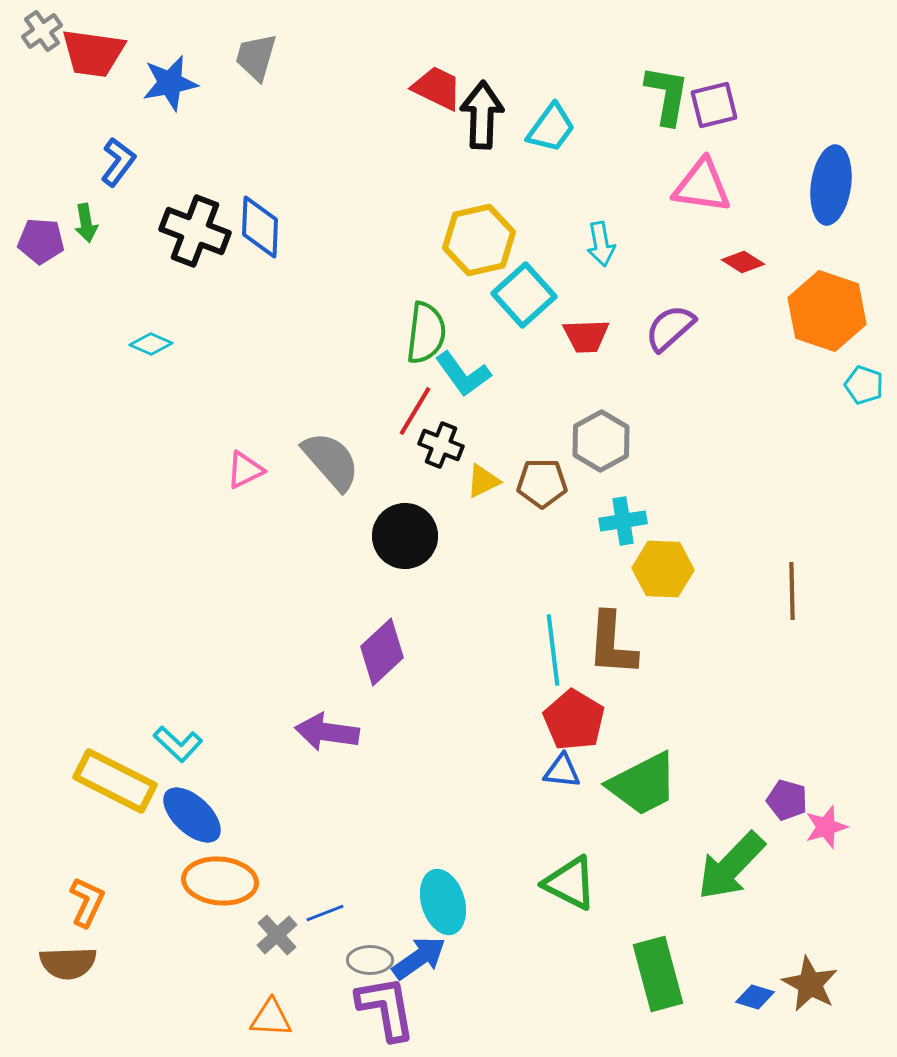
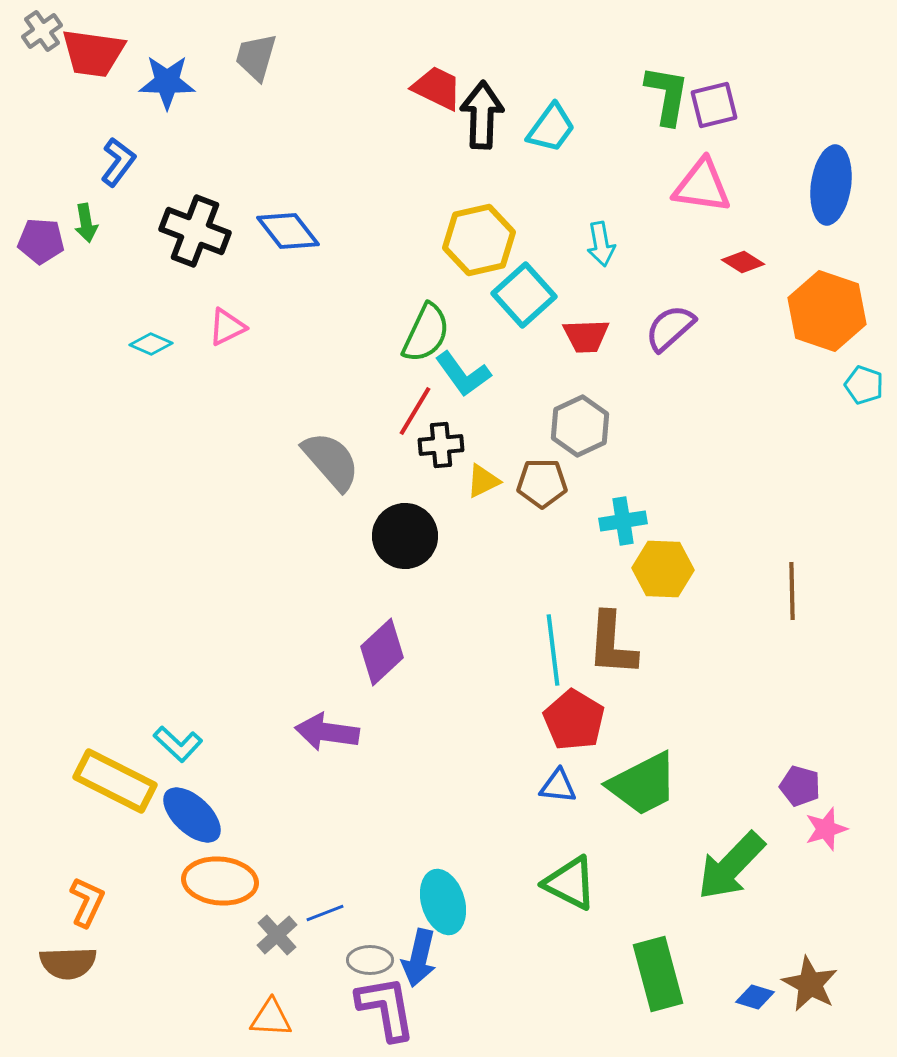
blue star at (170, 83): moved 3 px left, 1 px up; rotated 12 degrees clockwise
blue diamond at (260, 227): moved 28 px right, 4 px down; rotated 40 degrees counterclockwise
green semicircle at (426, 333): rotated 18 degrees clockwise
gray hexagon at (601, 441): moved 21 px left, 15 px up; rotated 4 degrees clockwise
black cross at (441, 445): rotated 27 degrees counterclockwise
pink triangle at (245, 470): moved 18 px left, 143 px up
blue triangle at (562, 771): moved 4 px left, 15 px down
purple pentagon at (787, 800): moved 13 px right, 14 px up
pink star at (826, 827): moved 2 px down
blue arrow at (419, 958): rotated 138 degrees clockwise
